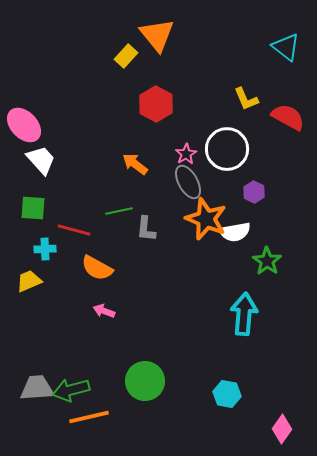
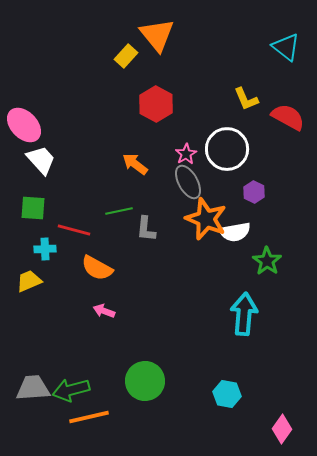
gray trapezoid: moved 4 px left
